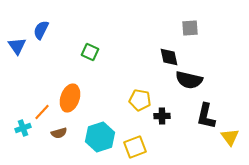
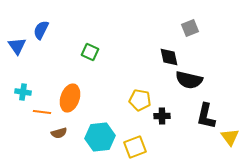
gray square: rotated 18 degrees counterclockwise
orange line: rotated 54 degrees clockwise
cyan cross: moved 36 px up; rotated 28 degrees clockwise
cyan hexagon: rotated 12 degrees clockwise
